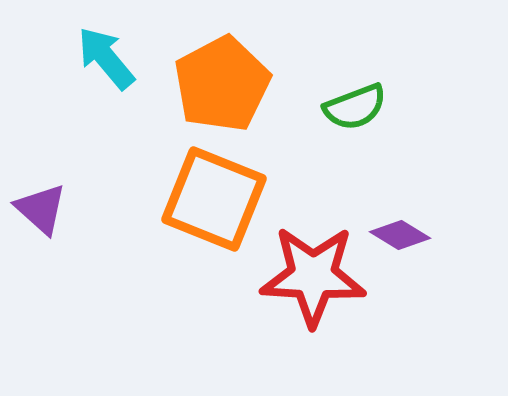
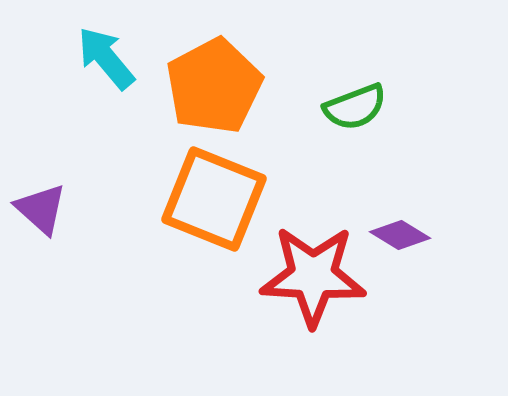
orange pentagon: moved 8 px left, 2 px down
